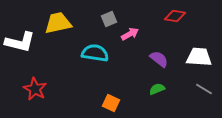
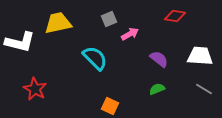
cyan semicircle: moved 5 px down; rotated 36 degrees clockwise
white trapezoid: moved 1 px right, 1 px up
orange square: moved 1 px left, 3 px down
